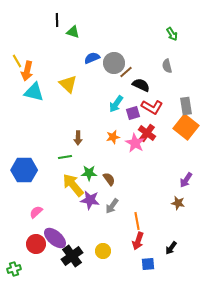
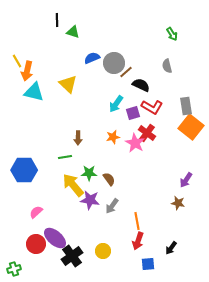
orange square: moved 5 px right
